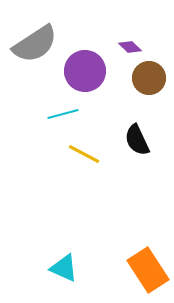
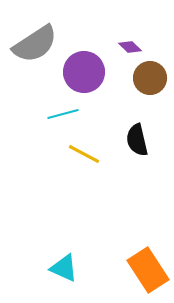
purple circle: moved 1 px left, 1 px down
brown circle: moved 1 px right
black semicircle: rotated 12 degrees clockwise
